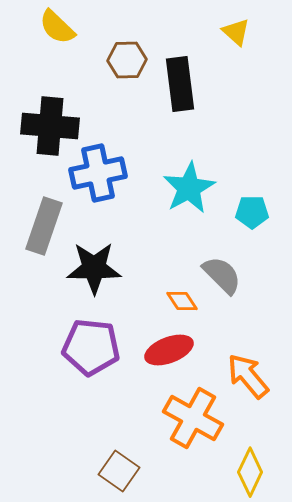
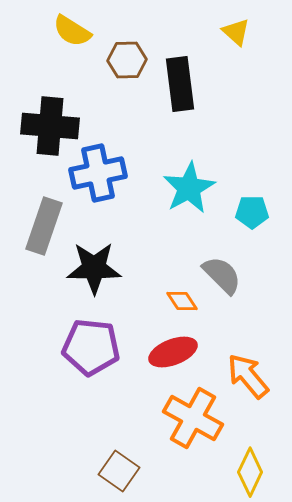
yellow semicircle: moved 15 px right, 4 px down; rotated 12 degrees counterclockwise
red ellipse: moved 4 px right, 2 px down
